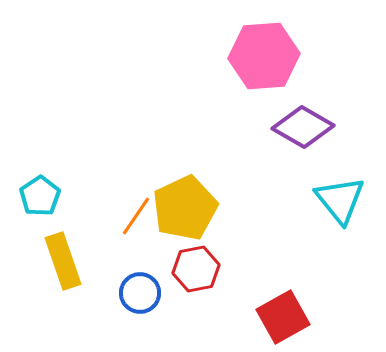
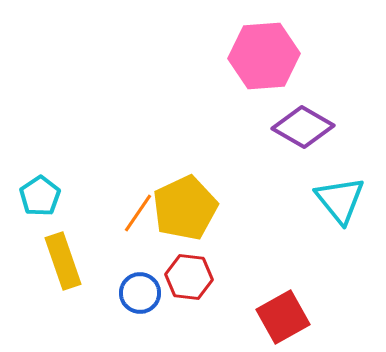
orange line: moved 2 px right, 3 px up
red hexagon: moved 7 px left, 8 px down; rotated 18 degrees clockwise
